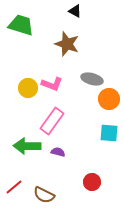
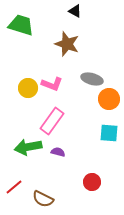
green arrow: moved 1 px right, 1 px down; rotated 12 degrees counterclockwise
brown semicircle: moved 1 px left, 4 px down
